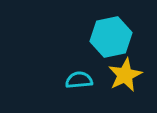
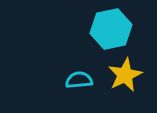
cyan hexagon: moved 8 px up
